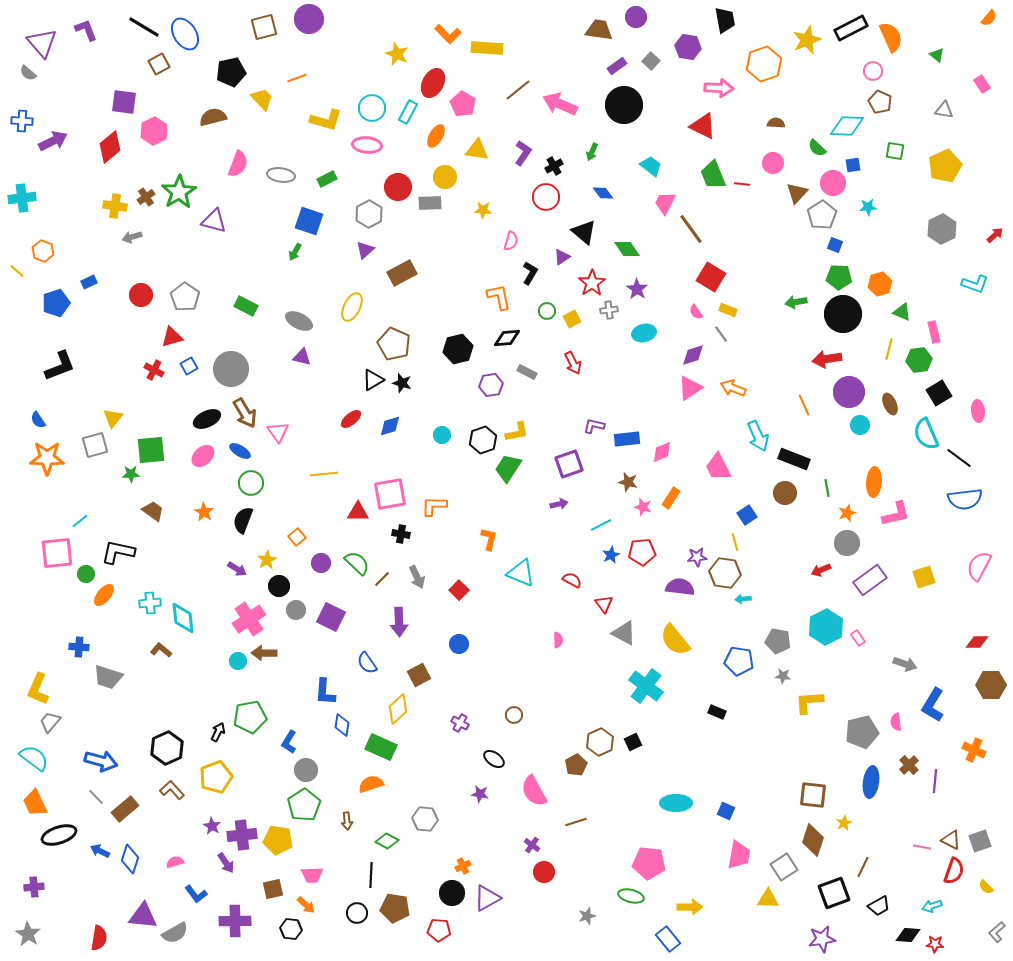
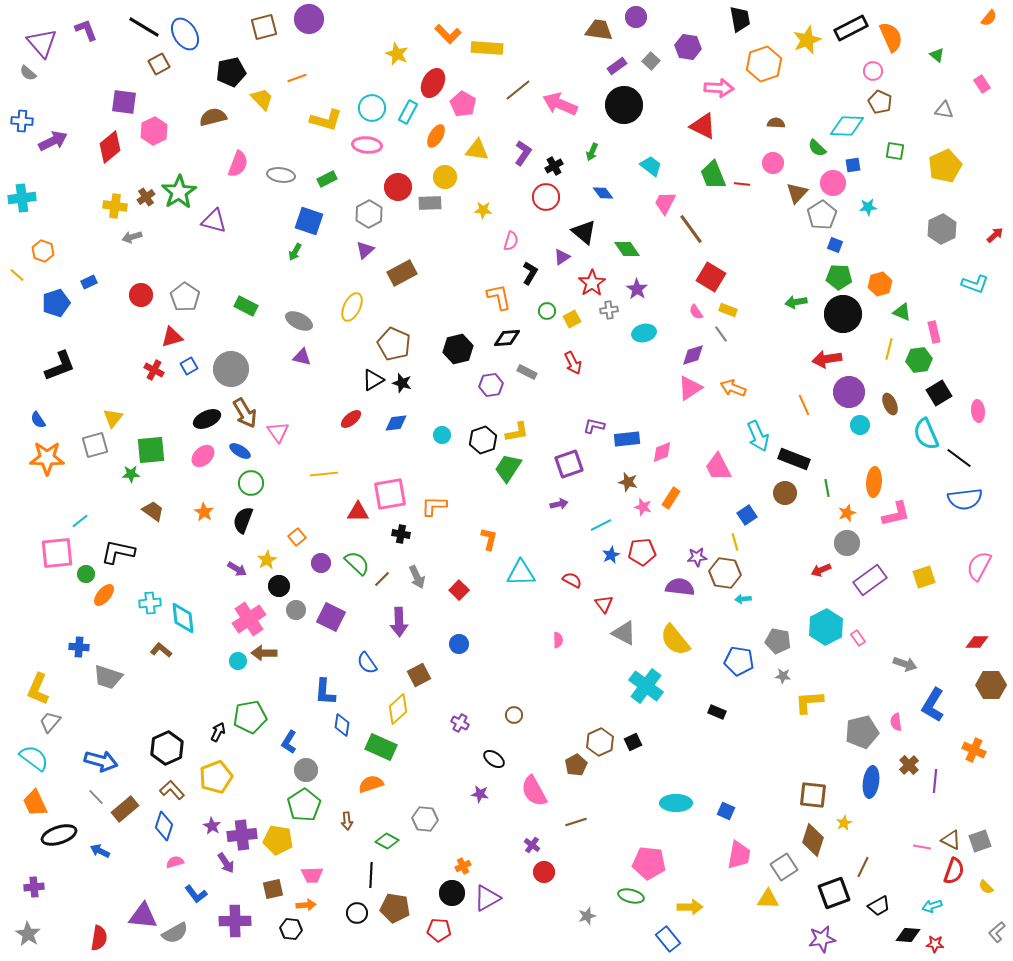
black trapezoid at (725, 20): moved 15 px right, 1 px up
yellow line at (17, 271): moved 4 px down
blue diamond at (390, 426): moved 6 px right, 3 px up; rotated 10 degrees clockwise
cyan triangle at (521, 573): rotated 24 degrees counterclockwise
blue diamond at (130, 859): moved 34 px right, 33 px up
orange arrow at (306, 905): rotated 48 degrees counterclockwise
